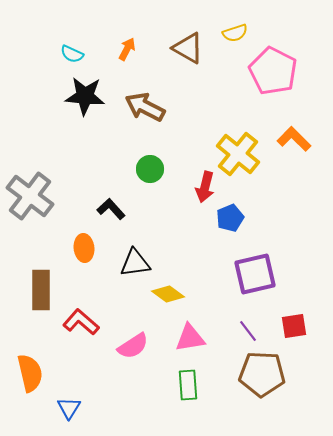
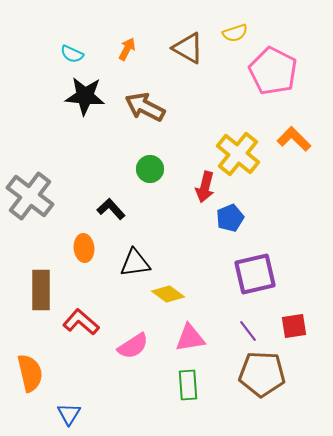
blue triangle: moved 6 px down
